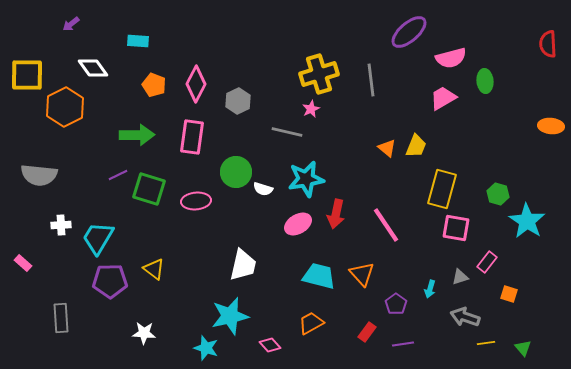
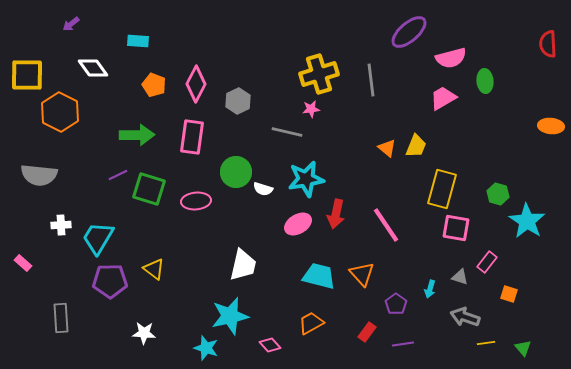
orange hexagon at (65, 107): moved 5 px left, 5 px down; rotated 6 degrees counterclockwise
pink star at (311, 109): rotated 18 degrees clockwise
gray triangle at (460, 277): rotated 36 degrees clockwise
